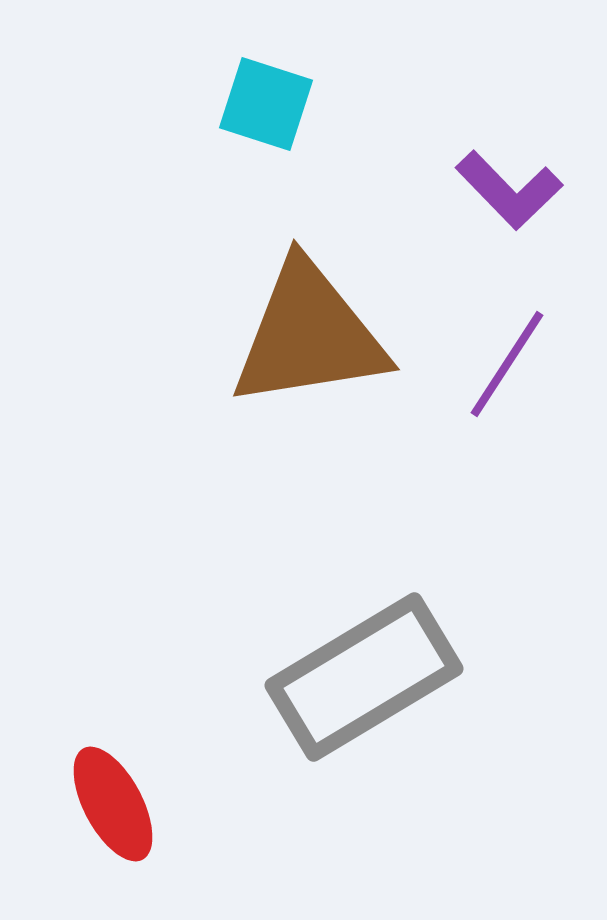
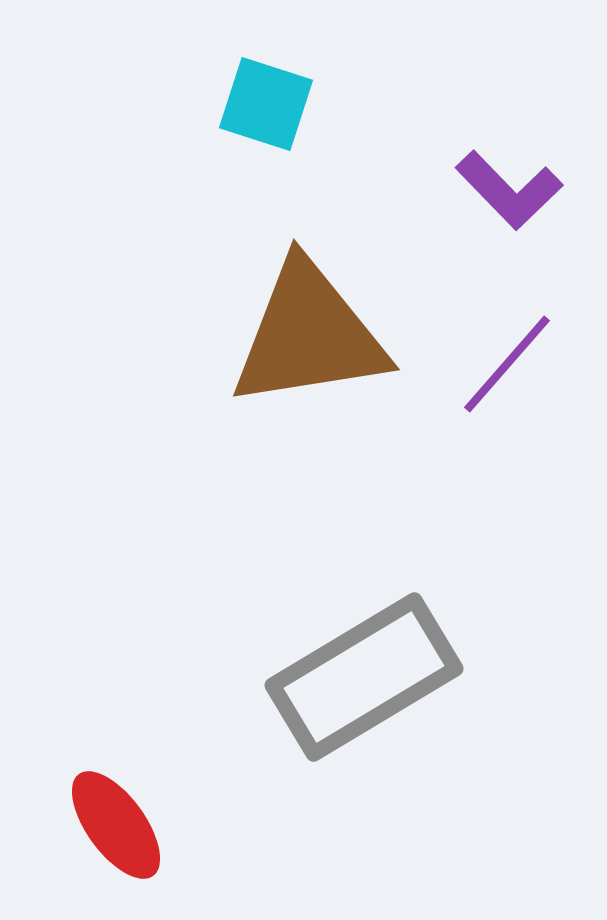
purple line: rotated 8 degrees clockwise
red ellipse: moved 3 px right, 21 px down; rotated 8 degrees counterclockwise
